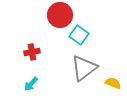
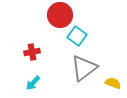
cyan square: moved 2 px left, 1 px down
cyan arrow: moved 2 px right, 1 px up
